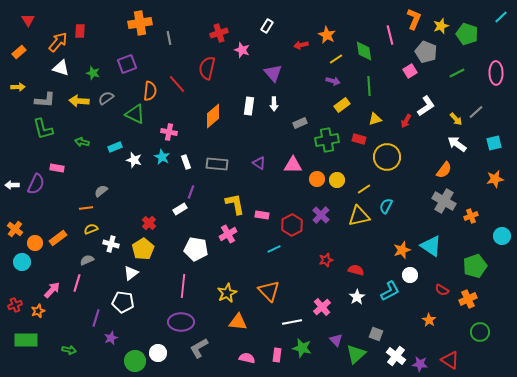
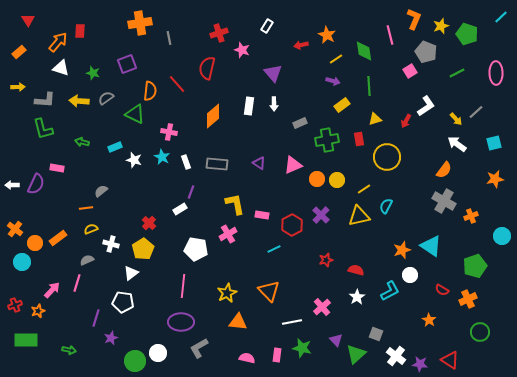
red rectangle at (359, 139): rotated 64 degrees clockwise
pink triangle at (293, 165): rotated 24 degrees counterclockwise
